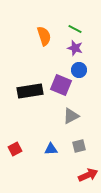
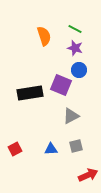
black rectangle: moved 2 px down
gray square: moved 3 px left
